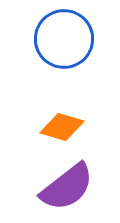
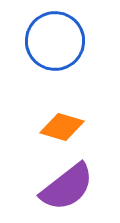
blue circle: moved 9 px left, 2 px down
